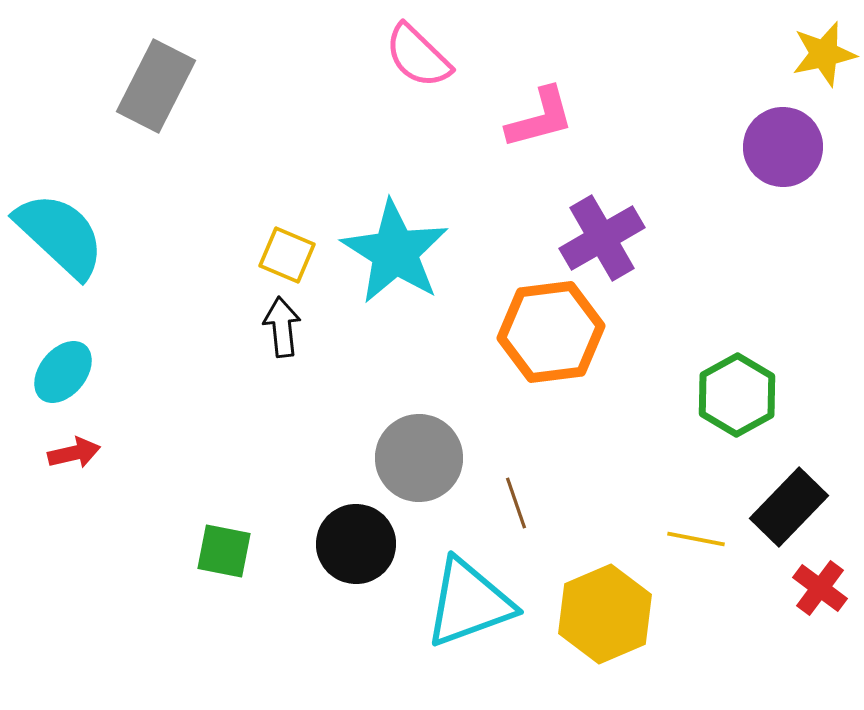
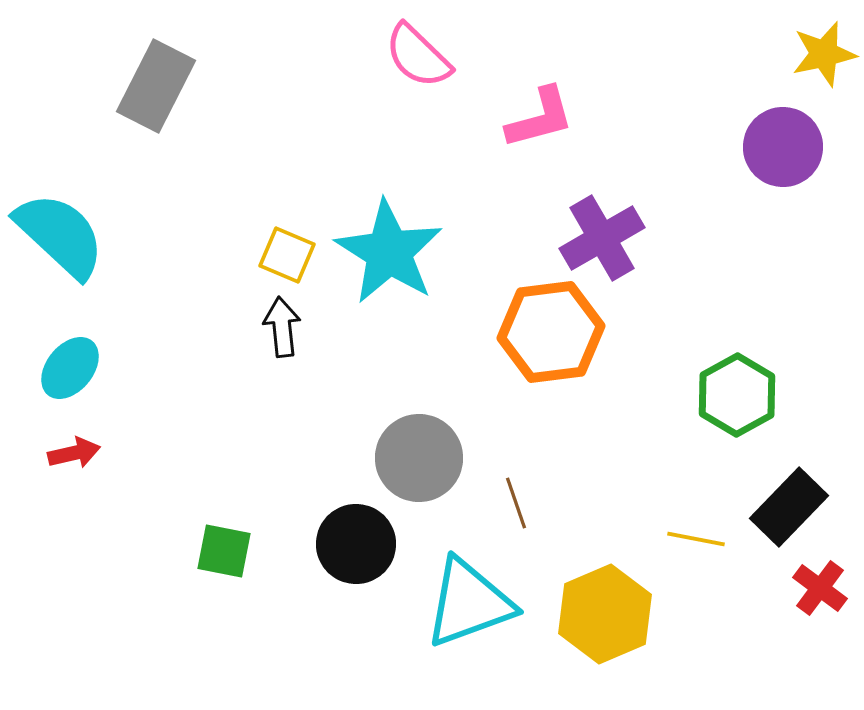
cyan star: moved 6 px left
cyan ellipse: moved 7 px right, 4 px up
